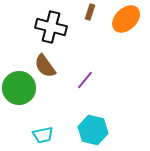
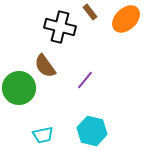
brown rectangle: rotated 56 degrees counterclockwise
black cross: moved 9 px right
cyan hexagon: moved 1 px left, 1 px down
